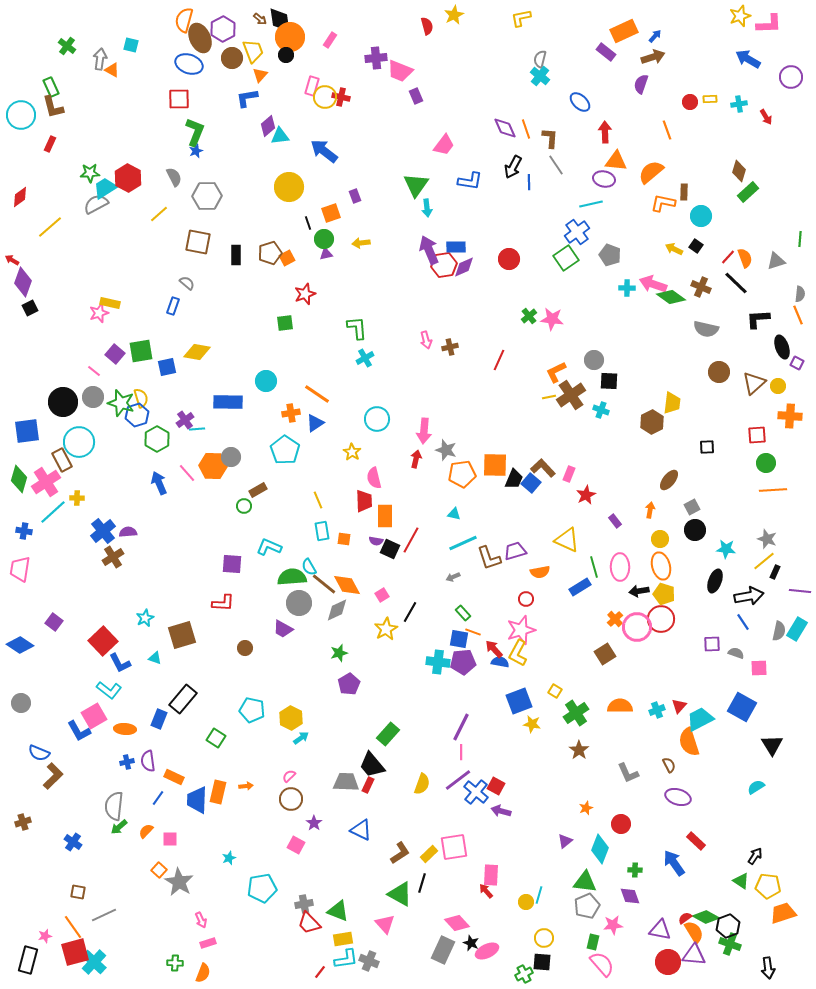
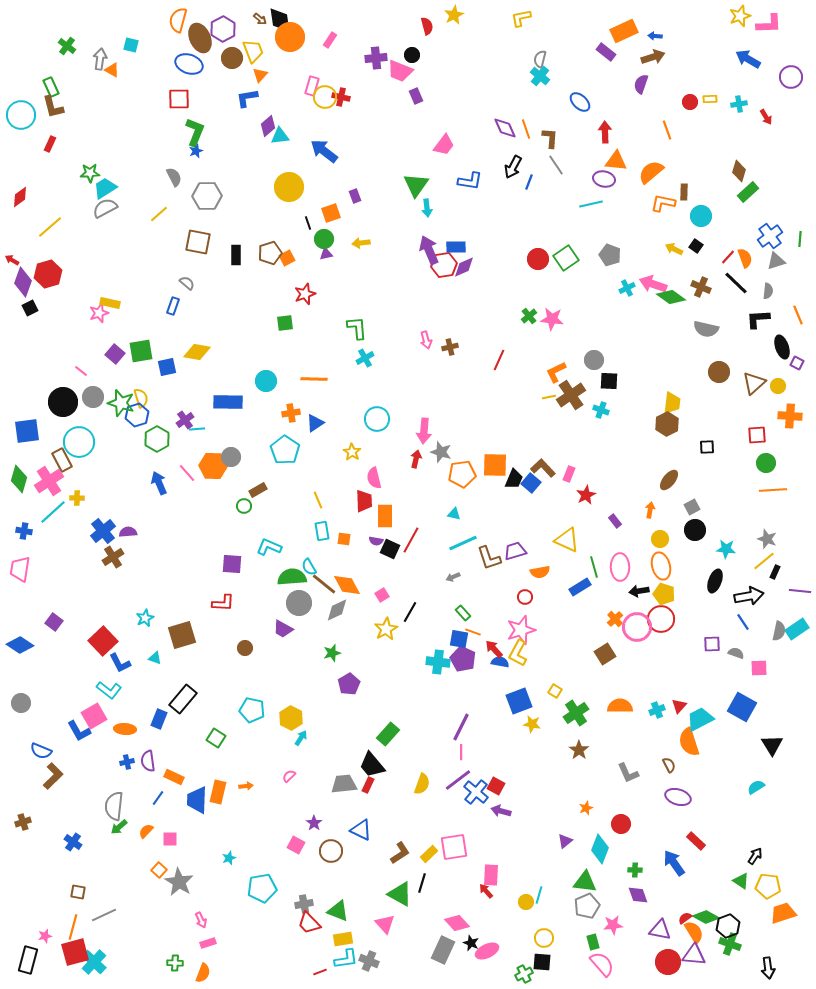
orange semicircle at (184, 20): moved 6 px left
blue arrow at (655, 36): rotated 128 degrees counterclockwise
black circle at (286, 55): moved 126 px right
red hexagon at (128, 178): moved 80 px left, 96 px down; rotated 16 degrees clockwise
blue line at (529, 182): rotated 21 degrees clockwise
gray semicircle at (96, 204): moved 9 px right, 4 px down
blue cross at (577, 232): moved 193 px right, 4 px down
red circle at (509, 259): moved 29 px right
cyan cross at (627, 288): rotated 28 degrees counterclockwise
gray semicircle at (800, 294): moved 32 px left, 3 px up
pink line at (94, 371): moved 13 px left
orange line at (317, 394): moved 3 px left, 15 px up; rotated 32 degrees counterclockwise
brown hexagon at (652, 422): moved 15 px right, 2 px down
gray star at (446, 450): moved 5 px left, 2 px down
pink cross at (46, 482): moved 3 px right, 1 px up
red circle at (526, 599): moved 1 px left, 2 px up
cyan rectangle at (797, 629): rotated 25 degrees clockwise
green star at (339, 653): moved 7 px left
purple pentagon at (463, 662): moved 3 px up; rotated 30 degrees clockwise
cyan arrow at (301, 738): rotated 21 degrees counterclockwise
blue semicircle at (39, 753): moved 2 px right, 2 px up
gray trapezoid at (346, 782): moved 2 px left, 2 px down; rotated 8 degrees counterclockwise
brown circle at (291, 799): moved 40 px right, 52 px down
purple diamond at (630, 896): moved 8 px right, 1 px up
orange line at (73, 927): rotated 50 degrees clockwise
green rectangle at (593, 942): rotated 28 degrees counterclockwise
red line at (320, 972): rotated 32 degrees clockwise
